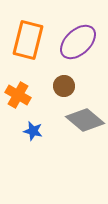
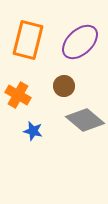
purple ellipse: moved 2 px right
